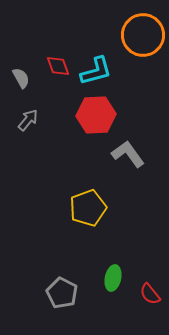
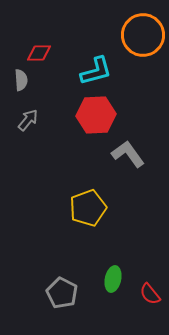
red diamond: moved 19 px left, 13 px up; rotated 70 degrees counterclockwise
gray semicircle: moved 2 px down; rotated 25 degrees clockwise
green ellipse: moved 1 px down
